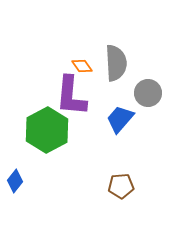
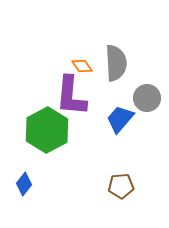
gray circle: moved 1 px left, 5 px down
blue diamond: moved 9 px right, 3 px down
